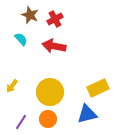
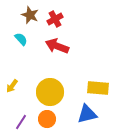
red arrow: moved 3 px right; rotated 10 degrees clockwise
yellow rectangle: rotated 30 degrees clockwise
orange circle: moved 1 px left
